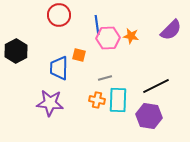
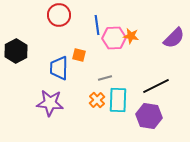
purple semicircle: moved 3 px right, 8 px down
pink hexagon: moved 6 px right
orange cross: rotated 35 degrees clockwise
